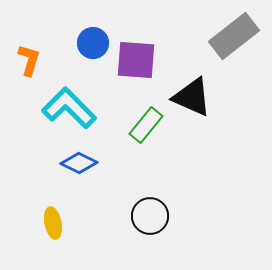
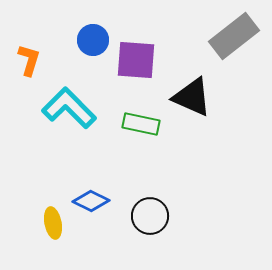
blue circle: moved 3 px up
green rectangle: moved 5 px left, 1 px up; rotated 63 degrees clockwise
blue diamond: moved 12 px right, 38 px down
